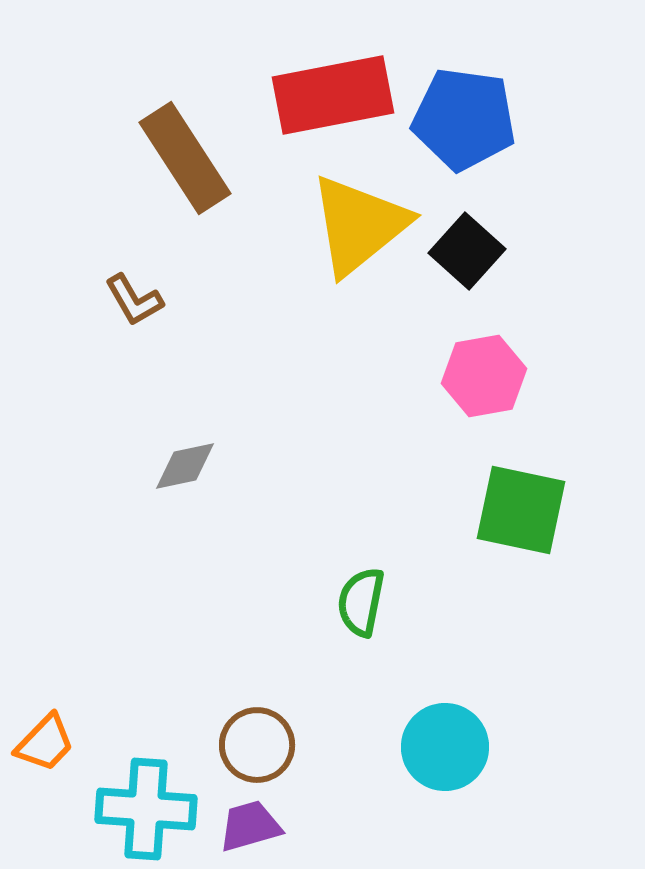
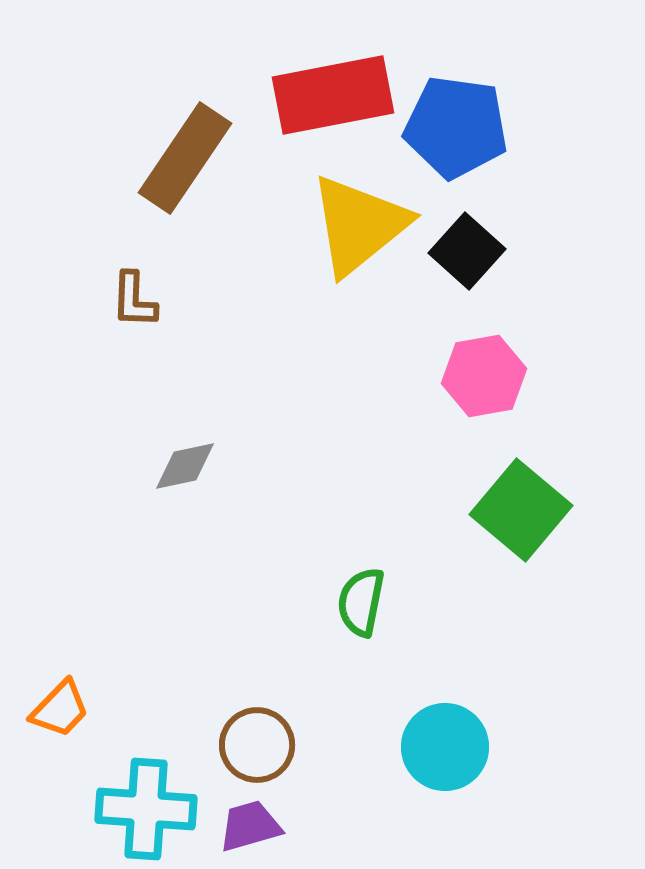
blue pentagon: moved 8 px left, 8 px down
brown rectangle: rotated 67 degrees clockwise
brown L-shape: rotated 32 degrees clockwise
green square: rotated 28 degrees clockwise
orange trapezoid: moved 15 px right, 34 px up
